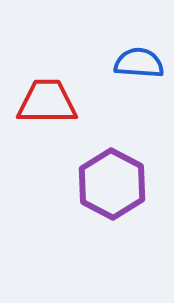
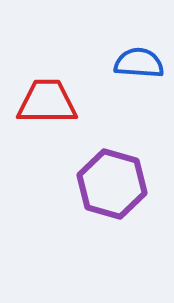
purple hexagon: rotated 12 degrees counterclockwise
